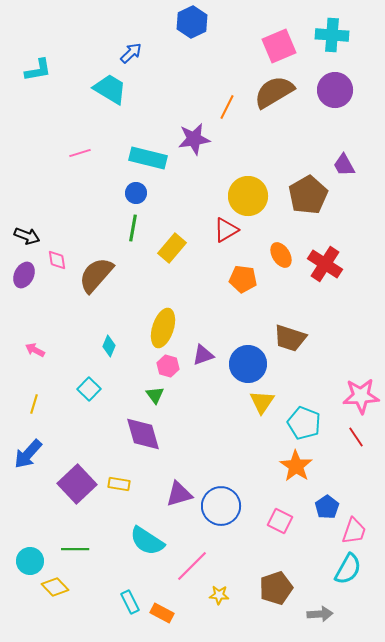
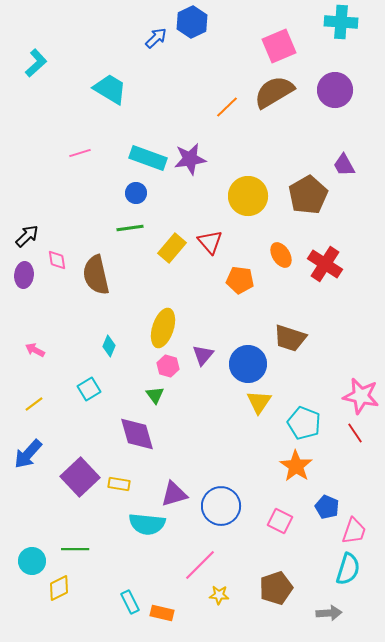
cyan cross at (332, 35): moved 9 px right, 13 px up
blue arrow at (131, 53): moved 25 px right, 15 px up
cyan L-shape at (38, 70): moved 2 px left, 7 px up; rotated 32 degrees counterclockwise
orange line at (227, 107): rotated 20 degrees clockwise
purple star at (194, 139): moved 4 px left, 20 px down
cyan rectangle at (148, 158): rotated 6 degrees clockwise
green line at (133, 228): moved 3 px left; rotated 72 degrees clockwise
red triangle at (226, 230): moved 16 px left, 12 px down; rotated 40 degrees counterclockwise
black arrow at (27, 236): rotated 65 degrees counterclockwise
purple ellipse at (24, 275): rotated 20 degrees counterclockwise
brown semicircle at (96, 275): rotated 54 degrees counterclockwise
orange pentagon at (243, 279): moved 3 px left, 1 px down
purple triangle at (203, 355): rotated 30 degrees counterclockwise
cyan square at (89, 389): rotated 15 degrees clockwise
pink star at (361, 396): rotated 15 degrees clockwise
yellow triangle at (262, 402): moved 3 px left
yellow line at (34, 404): rotated 36 degrees clockwise
purple diamond at (143, 434): moved 6 px left
red line at (356, 437): moved 1 px left, 4 px up
purple square at (77, 484): moved 3 px right, 7 px up
purple triangle at (179, 494): moved 5 px left
blue pentagon at (327, 507): rotated 15 degrees counterclockwise
cyan semicircle at (147, 541): moved 17 px up; rotated 27 degrees counterclockwise
cyan circle at (30, 561): moved 2 px right
pink line at (192, 566): moved 8 px right, 1 px up
cyan semicircle at (348, 569): rotated 12 degrees counterclockwise
yellow diamond at (55, 587): moved 4 px right, 1 px down; rotated 72 degrees counterclockwise
orange rectangle at (162, 613): rotated 15 degrees counterclockwise
gray arrow at (320, 614): moved 9 px right, 1 px up
